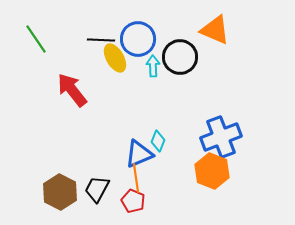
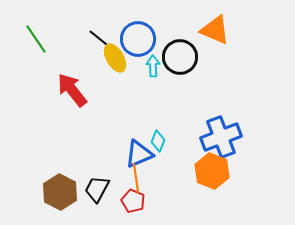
black line: rotated 36 degrees clockwise
